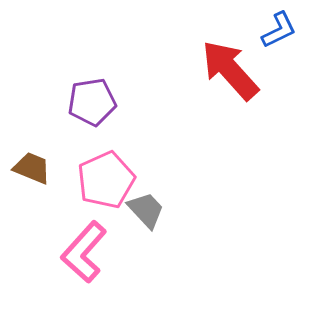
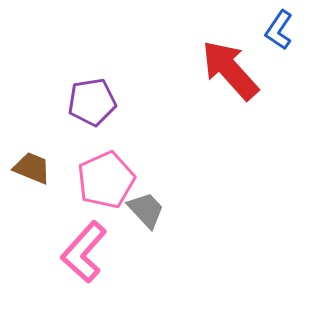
blue L-shape: rotated 150 degrees clockwise
